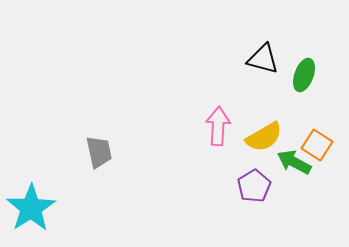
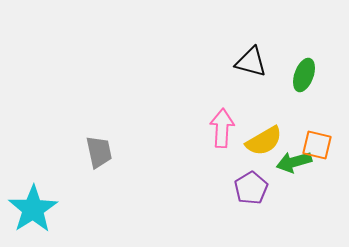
black triangle: moved 12 px left, 3 px down
pink arrow: moved 4 px right, 2 px down
yellow semicircle: moved 4 px down
orange square: rotated 20 degrees counterclockwise
green arrow: rotated 44 degrees counterclockwise
purple pentagon: moved 3 px left, 2 px down
cyan star: moved 2 px right, 1 px down
